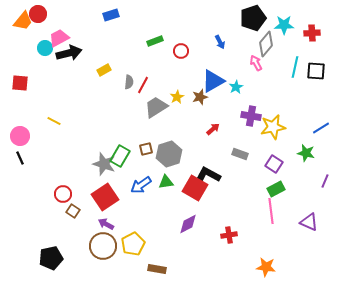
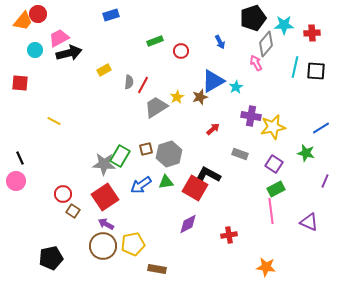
cyan circle at (45, 48): moved 10 px left, 2 px down
pink circle at (20, 136): moved 4 px left, 45 px down
gray star at (104, 164): rotated 15 degrees counterclockwise
yellow pentagon at (133, 244): rotated 15 degrees clockwise
